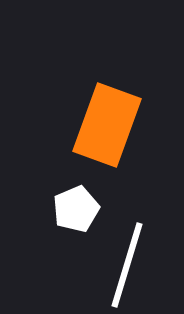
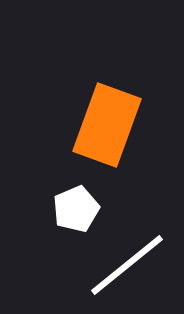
white line: rotated 34 degrees clockwise
